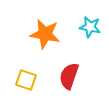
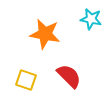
cyan star: moved 1 px right, 8 px up
red semicircle: rotated 116 degrees clockwise
